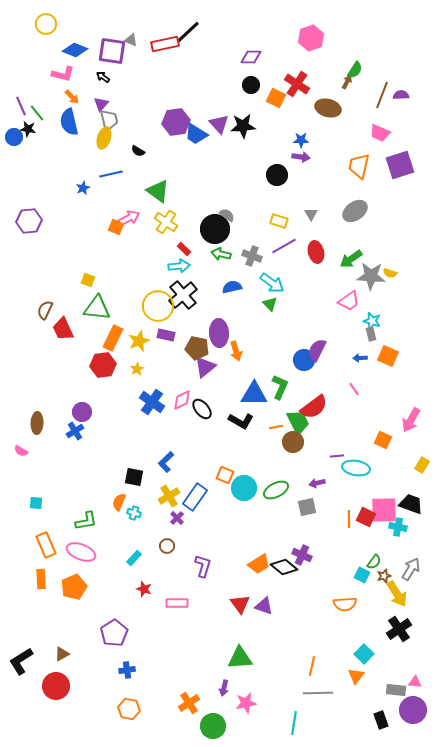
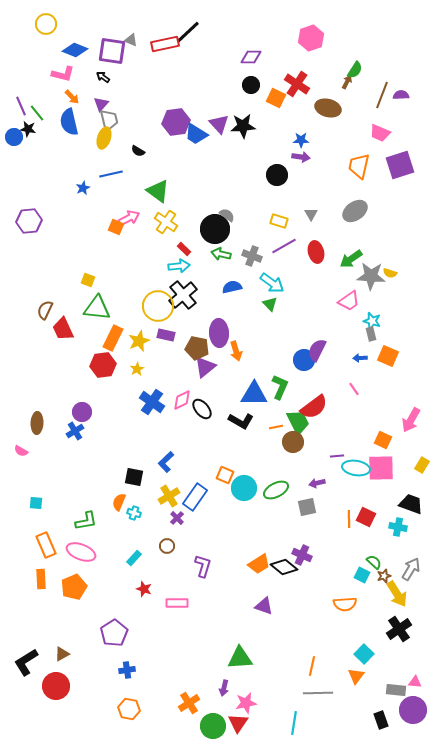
pink square at (384, 510): moved 3 px left, 42 px up
green semicircle at (374, 562): rotated 84 degrees counterclockwise
red triangle at (240, 604): moved 2 px left, 119 px down; rotated 10 degrees clockwise
black L-shape at (21, 661): moved 5 px right, 1 px down
